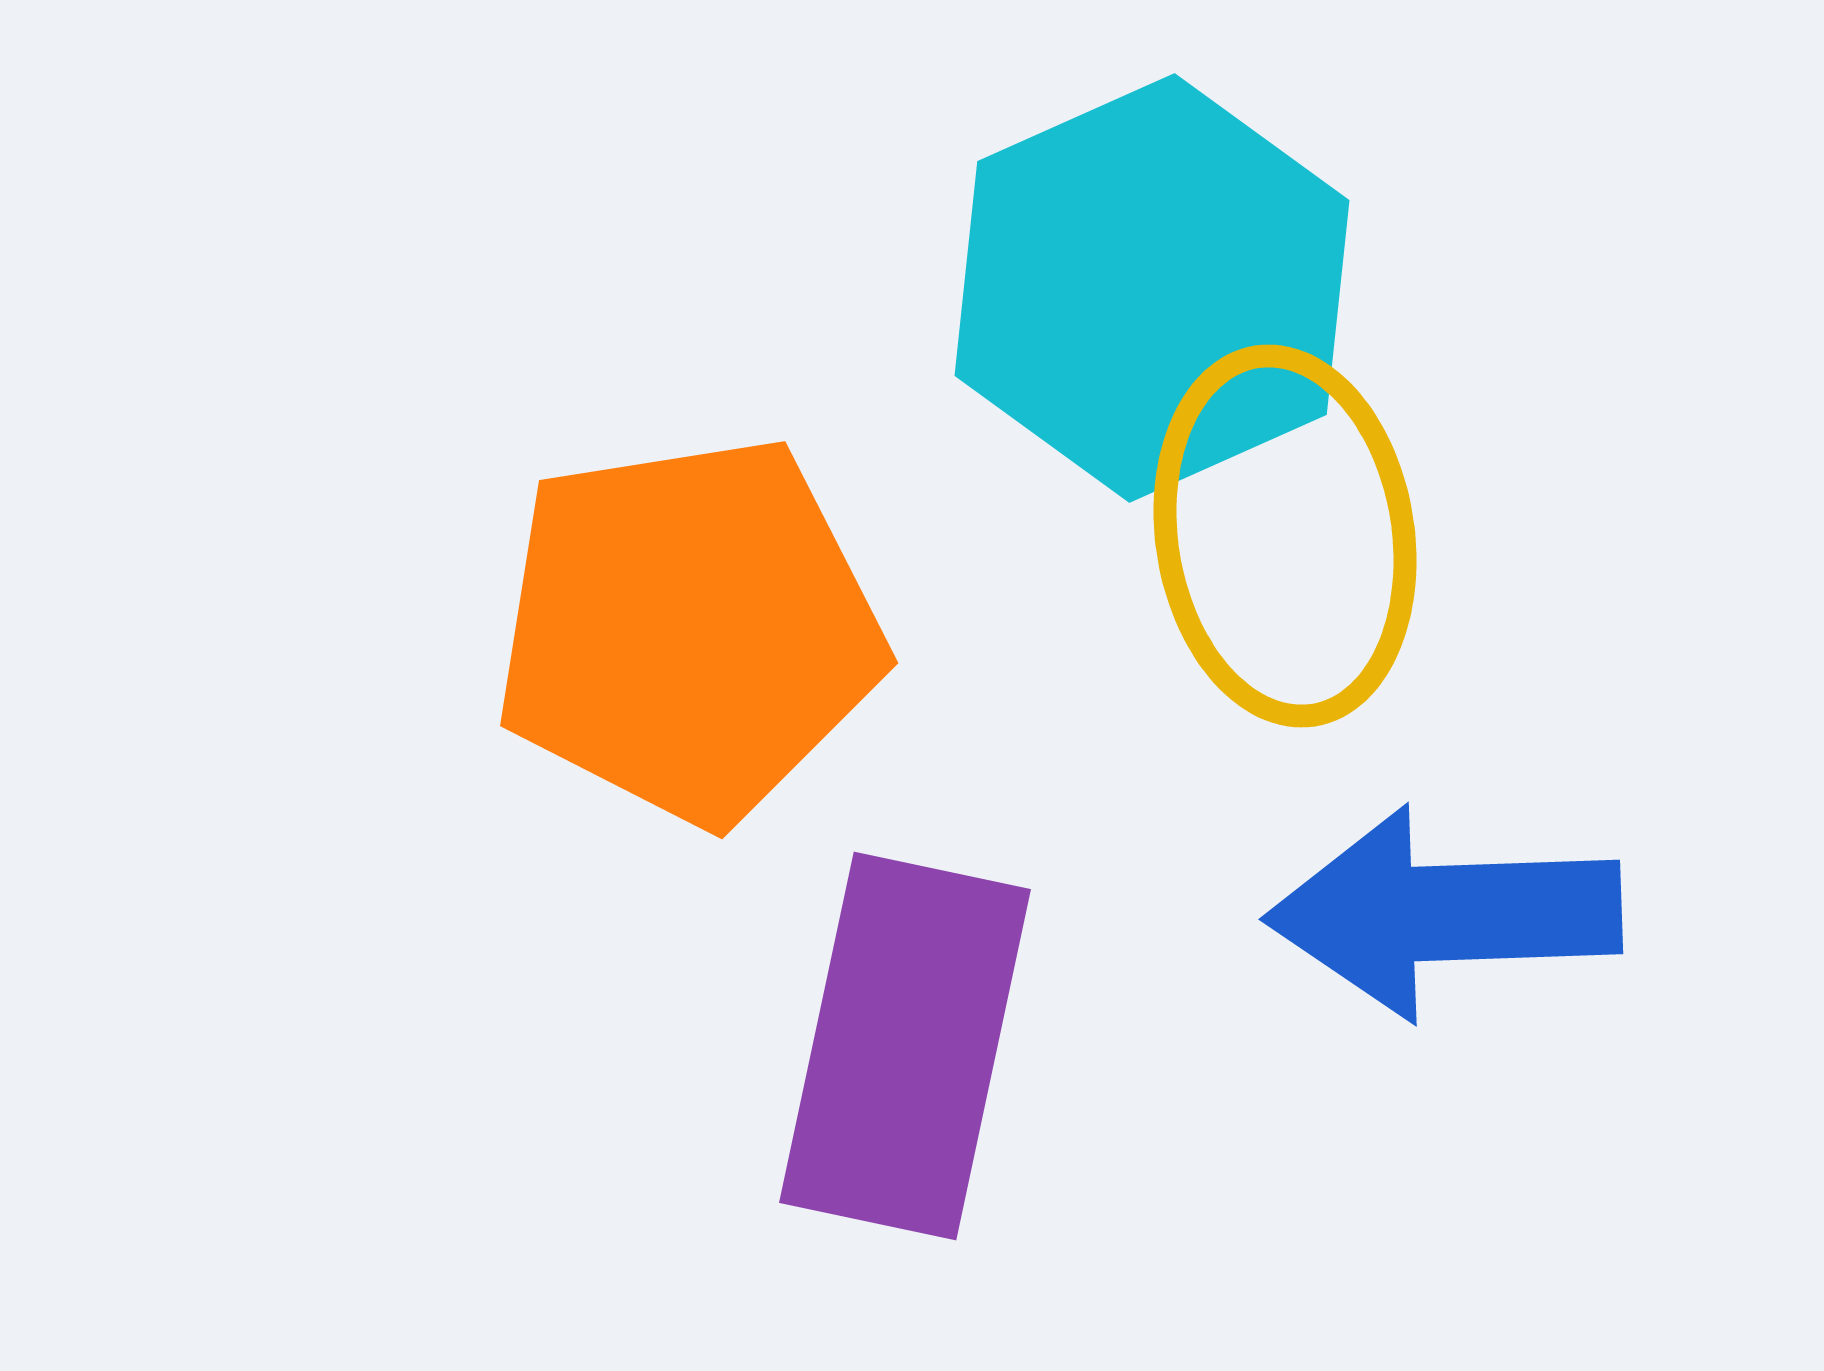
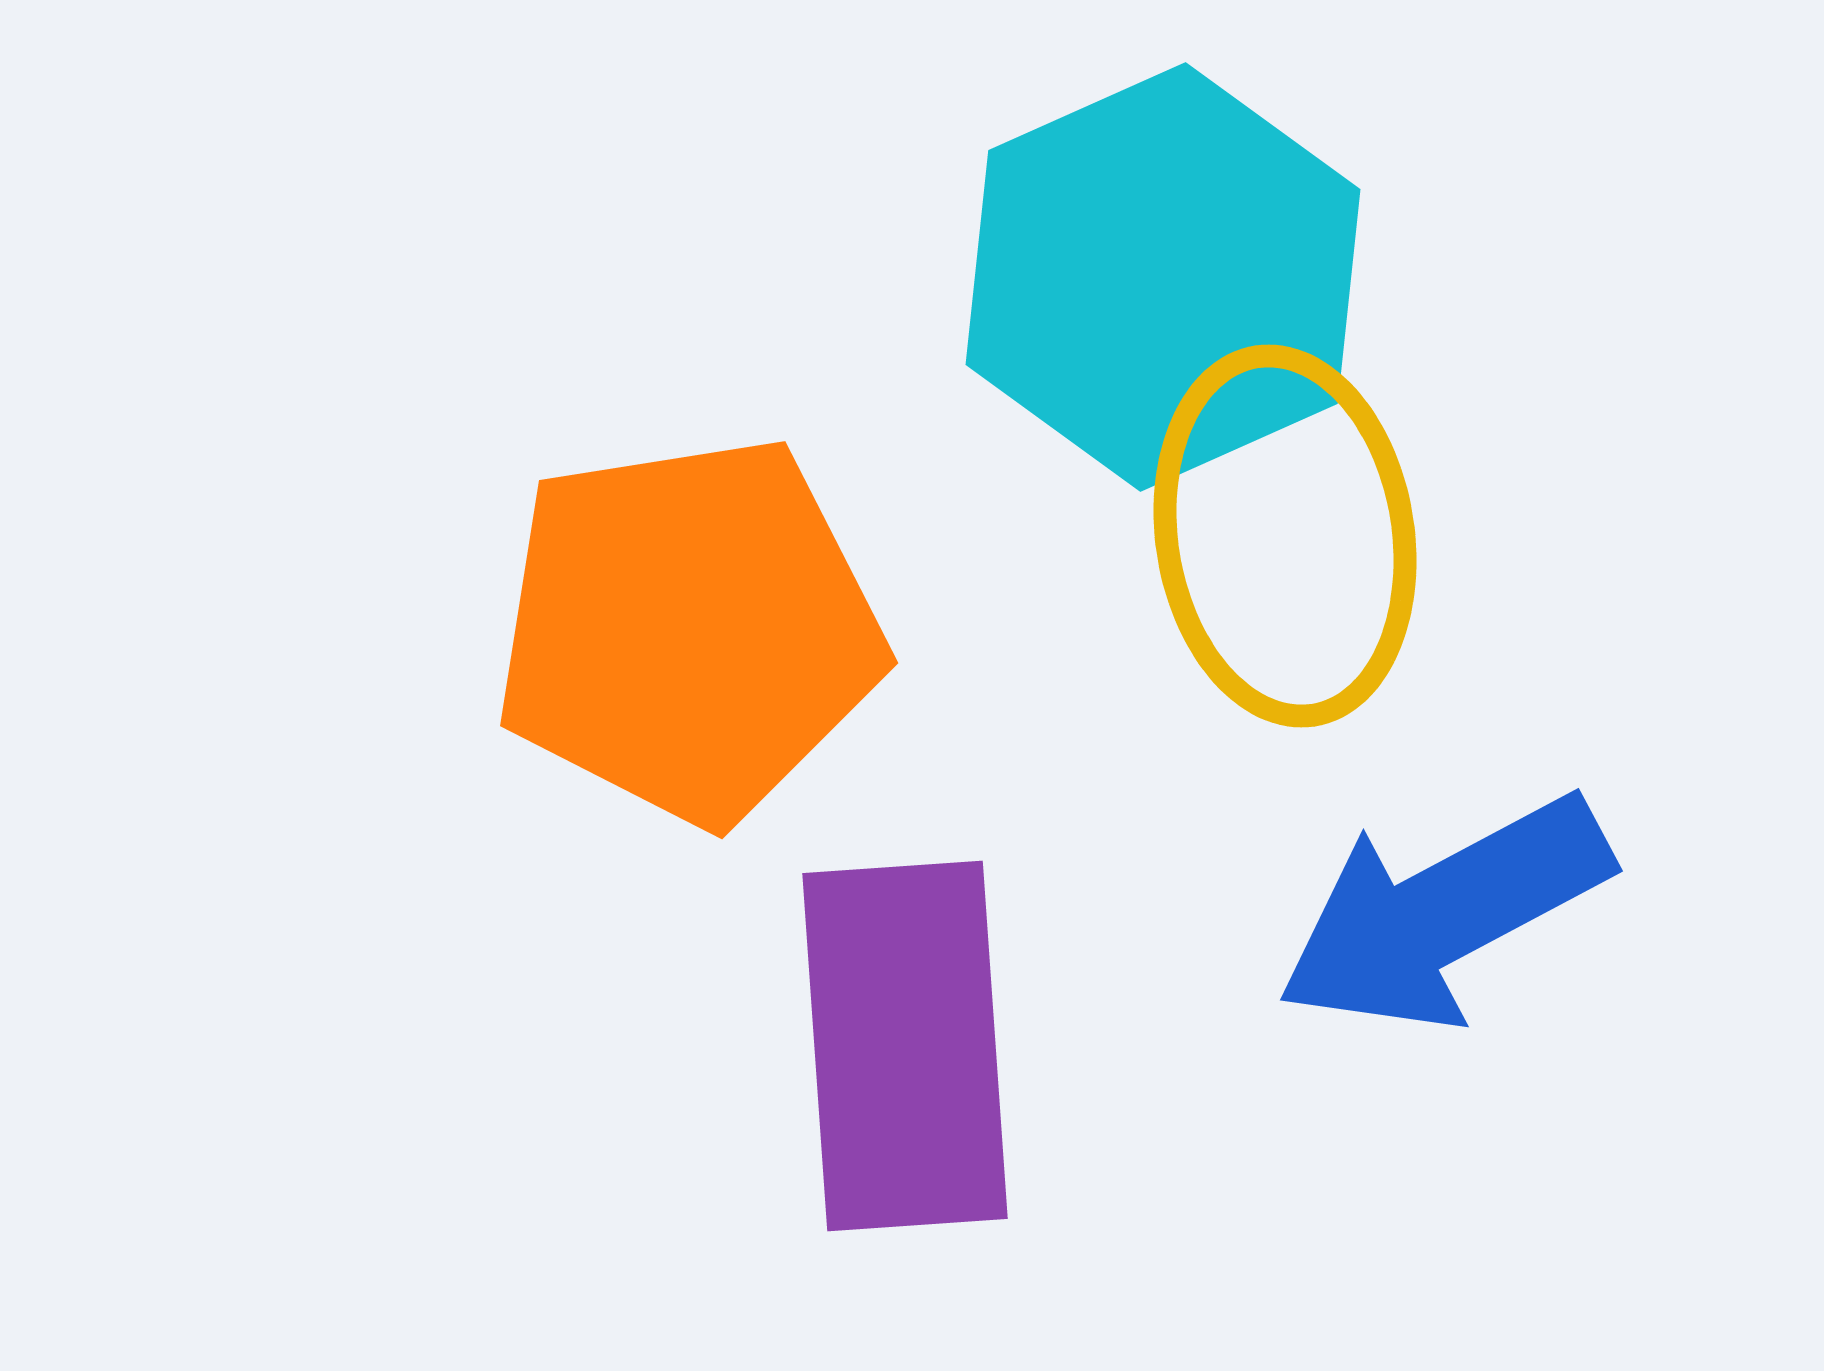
cyan hexagon: moved 11 px right, 11 px up
blue arrow: rotated 26 degrees counterclockwise
purple rectangle: rotated 16 degrees counterclockwise
